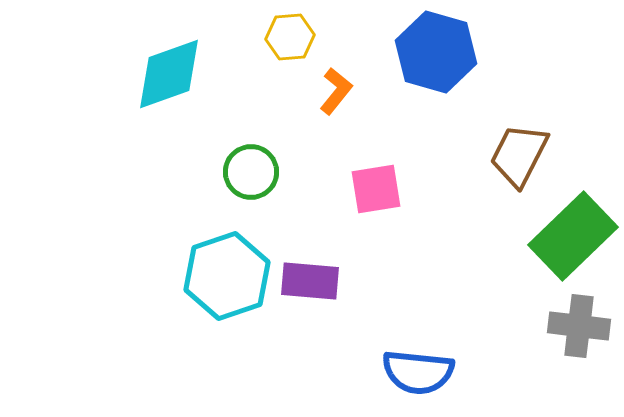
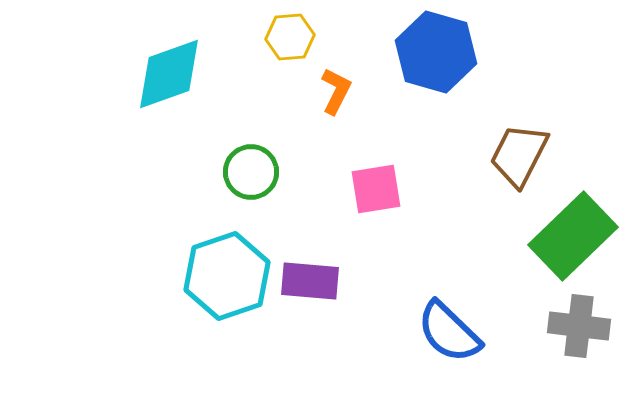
orange L-shape: rotated 12 degrees counterclockwise
blue semicircle: moved 31 px right, 40 px up; rotated 38 degrees clockwise
